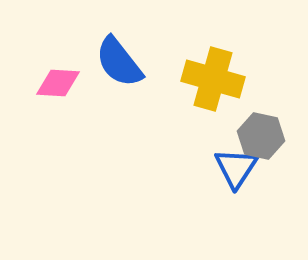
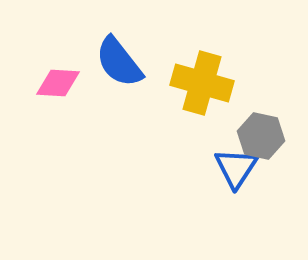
yellow cross: moved 11 px left, 4 px down
